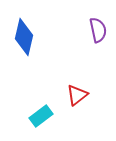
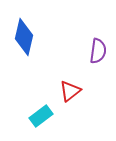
purple semicircle: moved 21 px down; rotated 20 degrees clockwise
red triangle: moved 7 px left, 4 px up
